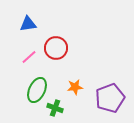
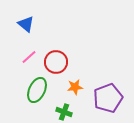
blue triangle: moved 2 px left; rotated 48 degrees clockwise
red circle: moved 14 px down
purple pentagon: moved 2 px left
green cross: moved 9 px right, 4 px down
